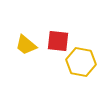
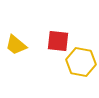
yellow trapezoid: moved 10 px left
